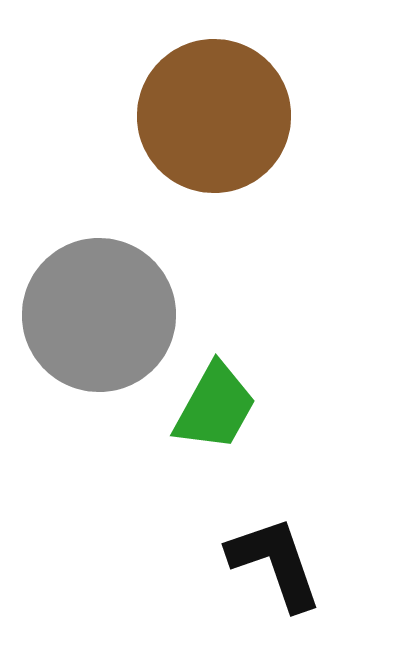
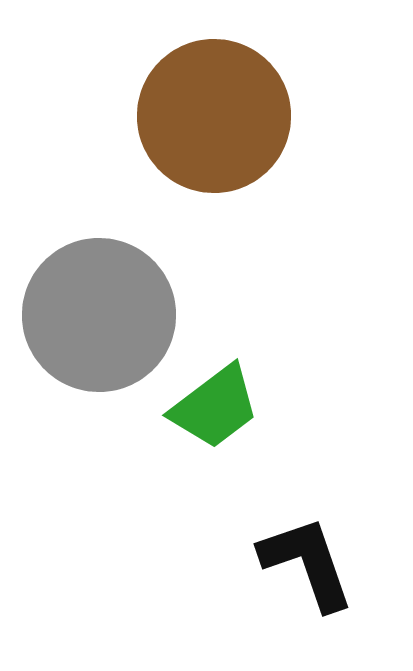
green trapezoid: rotated 24 degrees clockwise
black L-shape: moved 32 px right
